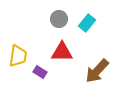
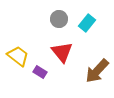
red triangle: rotated 50 degrees clockwise
yellow trapezoid: rotated 60 degrees counterclockwise
